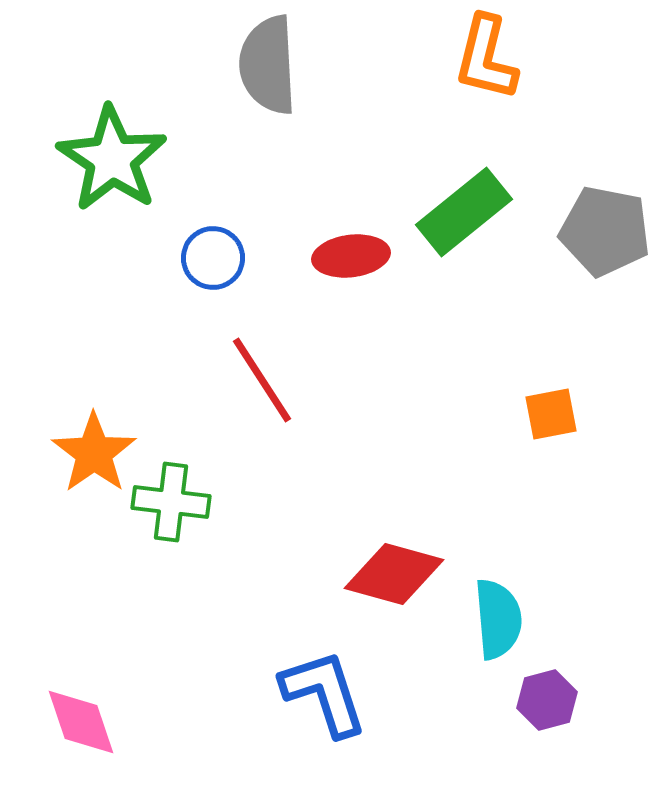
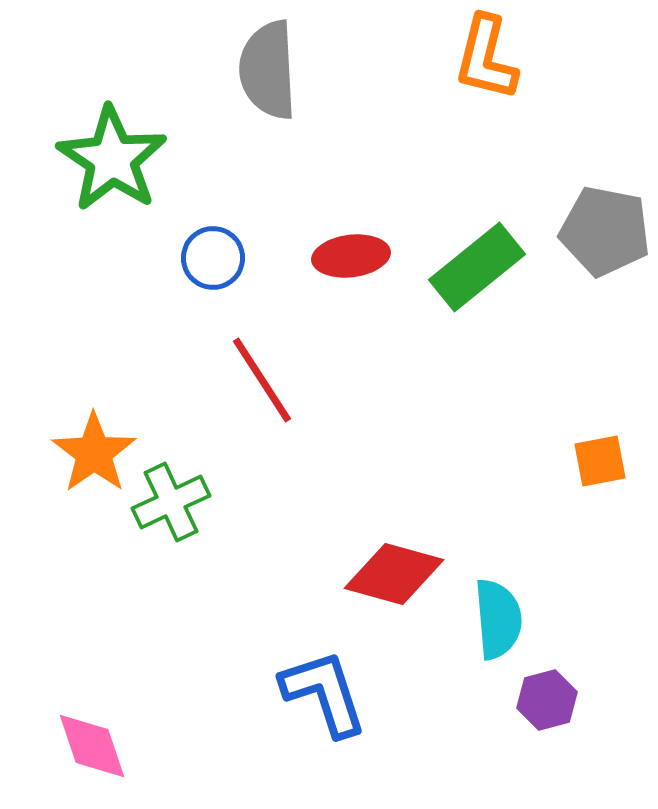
gray semicircle: moved 5 px down
green rectangle: moved 13 px right, 55 px down
orange square: moved 49 px right, 47 px down
green cross: rotated 32 degrees counterclockwise
pink diamond: moved 11 px right, 24 px down
